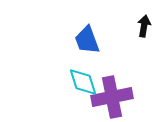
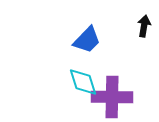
blue trapezoid: rotated 116 degrees counterclockwise
purple cross: rotated 12 degrees clockwise
